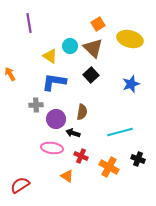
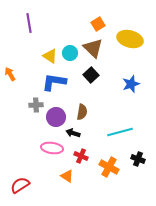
cyan circle: moved 7 px down
purple circle: moved 2 px up
